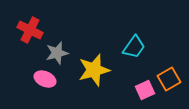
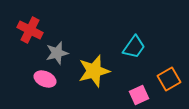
yellow star: moved 1 px down
pink square: moved 6 px left, 5 px down
